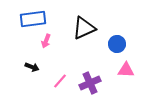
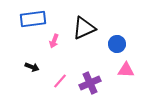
pink arrow: moved 8 px right
